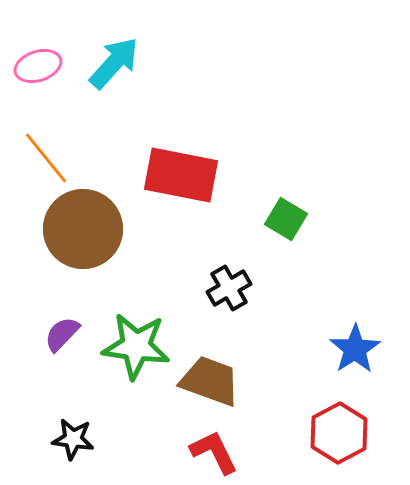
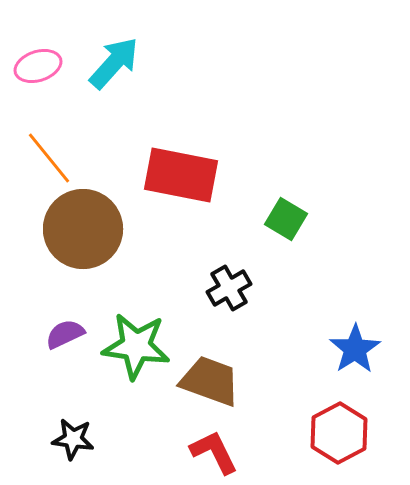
orange line: moved 3 px right
purple semicircle: moved 3 px right; rotated 21 degrees clockwise
